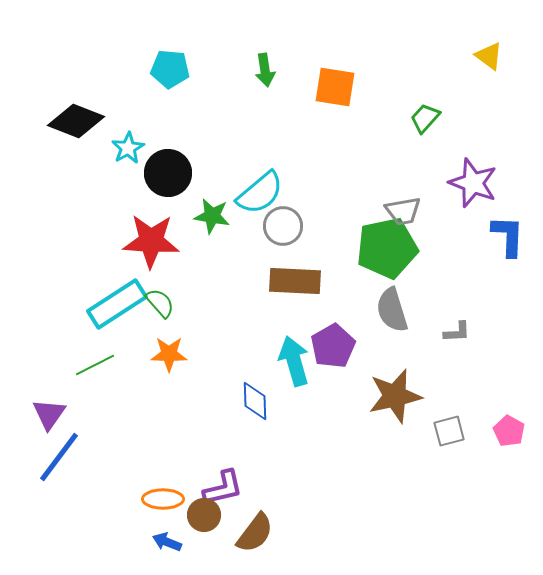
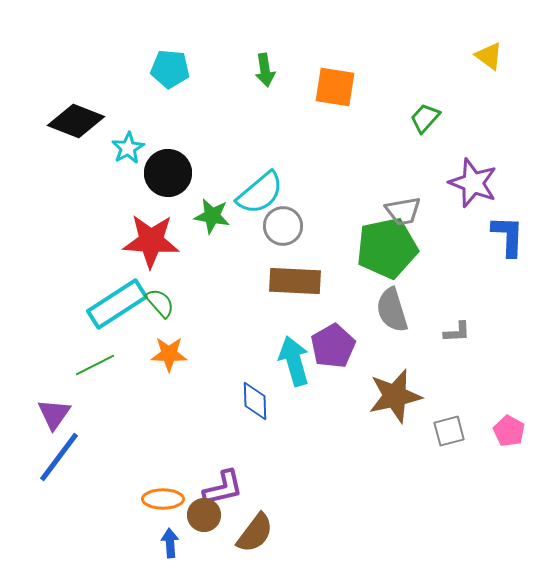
purple triangle: moved 5 px right
blue arrow: moved 3 px right, 1 px down; rotated 64 degrees clockwise
